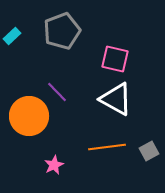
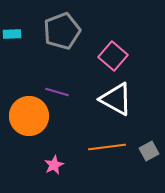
cyan rectangle: moved 2 px up; rotated 42 degrees clockwise
pink square: moved 2 px left, 3 px up; rotated 28 degrees clockwise
purple line: rotated 30 degrees counterclockwise
